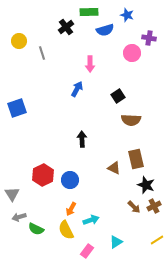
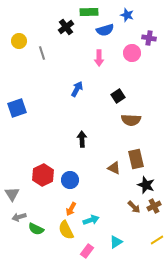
pink arrow: moved 9 px right, 6 px up
